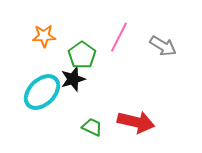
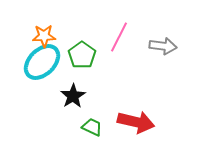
gray arrow: rotated 24 degrees counterclockwise
black star: moved 17 px down; rotated 15 degrees counterclockwise
cyan ellipse: moved 30 px up
